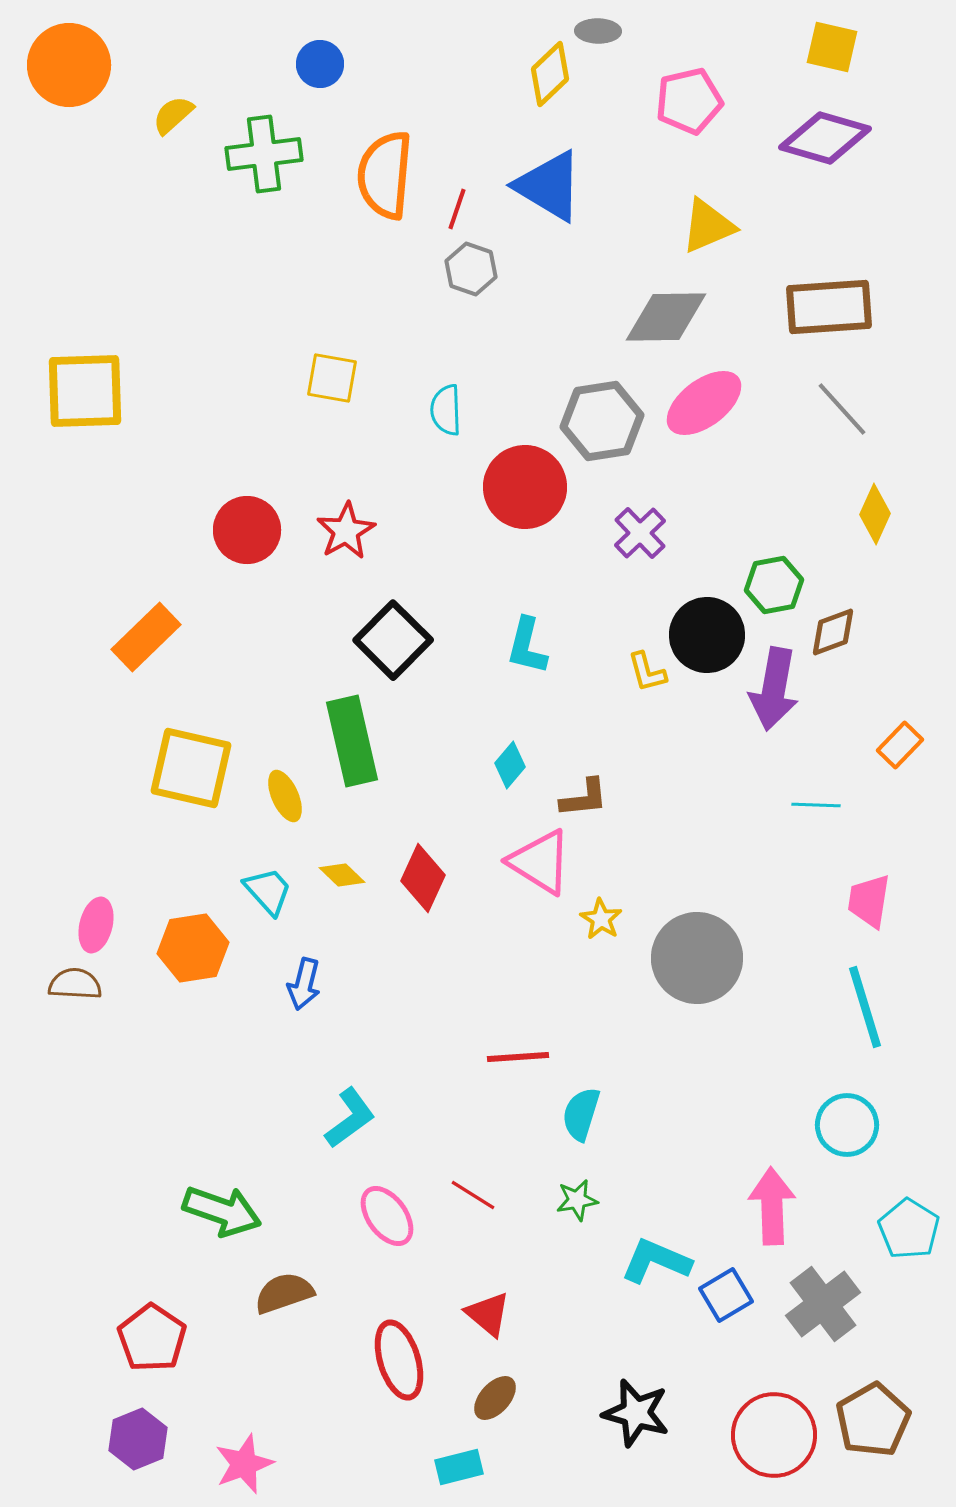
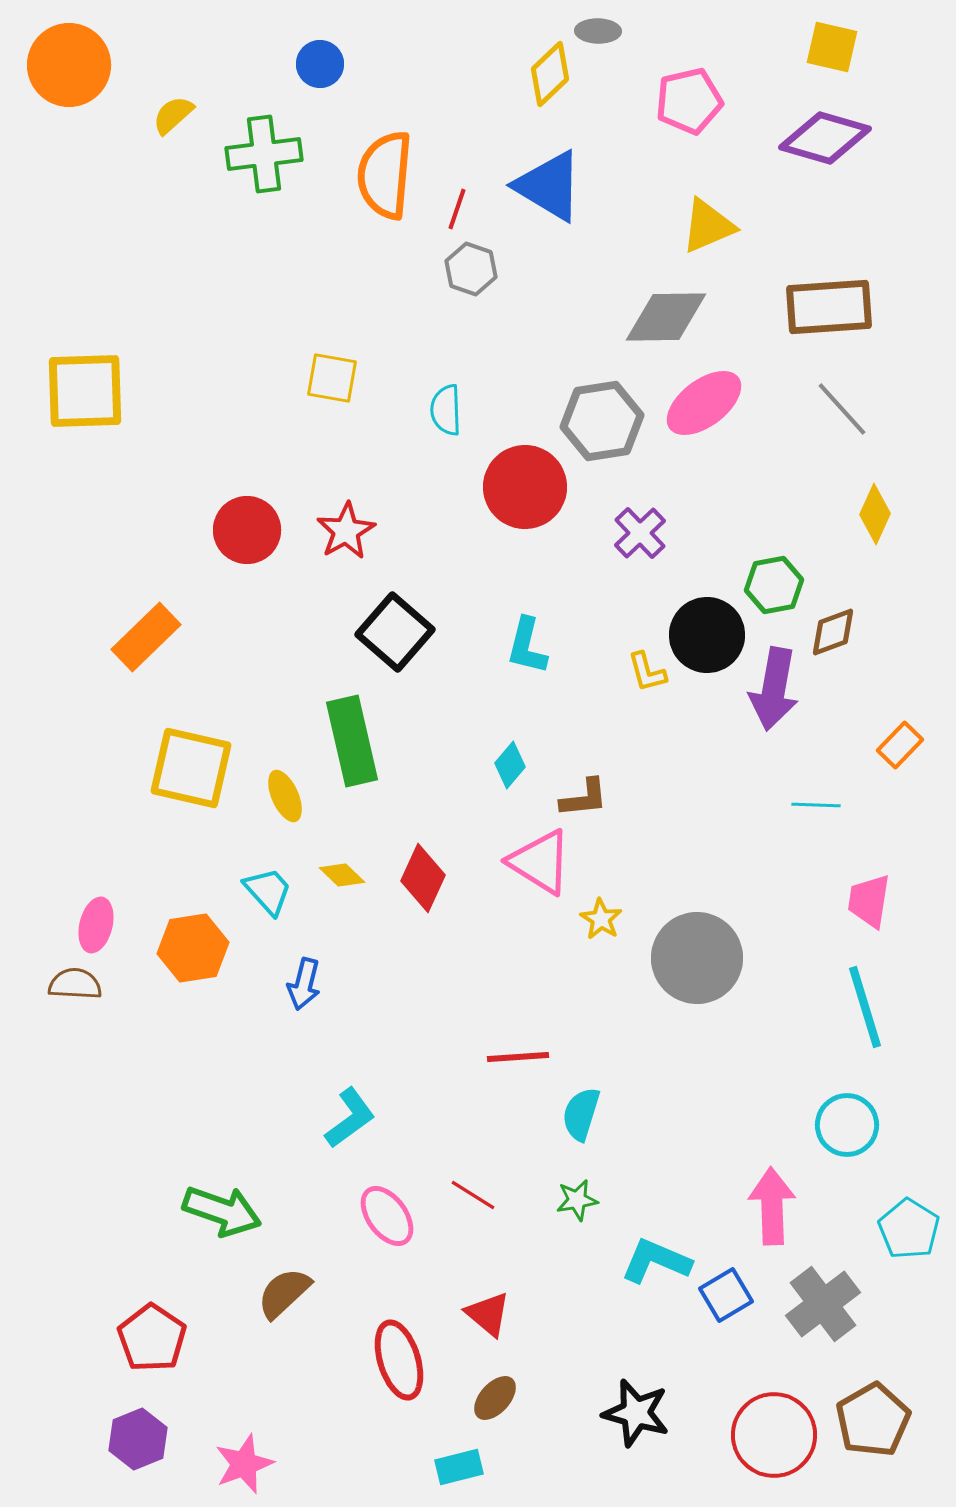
black square at (393, 640): moved 2 px right, 8 px up; rotated 4 degrees counterclockwise
brown semicircle at (284, 1293): rotated 24 degrees counterclockwise
